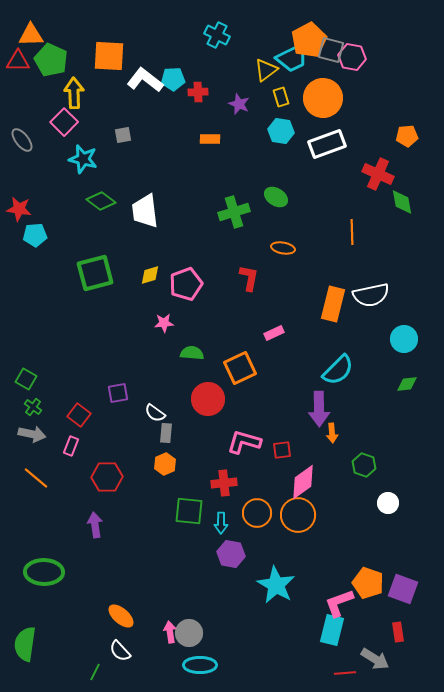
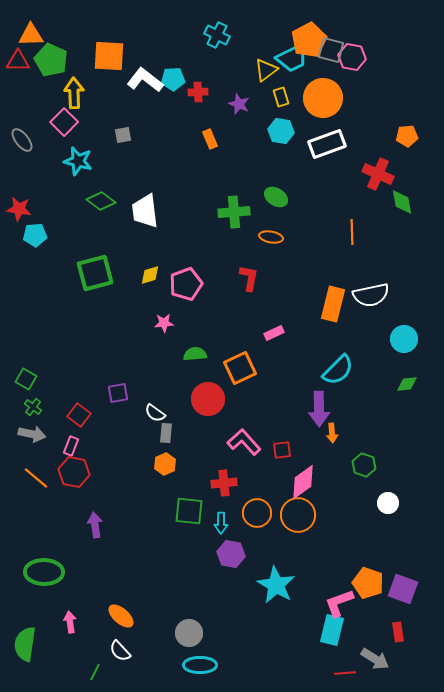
orange rectangle at (210, 139): rotated 66 degrees clockwise
cyan star at (83, 159): moved 5 px left, 2 px down
green cross at (234, 212): rotated 12 degrees clockwise
orange ellipse at (283, 248): moved 12 px left, 11 px up
green semicircle at (192, 353): moved 3 px right, 1 px down; rotated 10 degrees counterclockwise
pink L-shape at (244, 442): rotated 32 degrees clockwise
red hexagon at (107, 477): moved 33 px left, 5 px up; rotated 12 degrees clockwise
pink arrow at (170, 632): moved 100 px left, 10 px up
